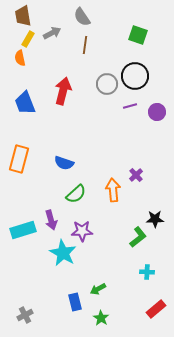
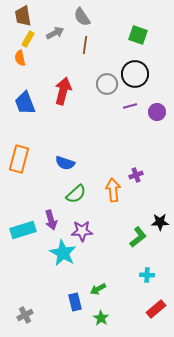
gray arrow: moved 3 px right
black circle: moved 2 px up
blue semicircle: moved 1 px right
purple cross: rotated 24 degrees clockwise
black star: moved 5 px right, 3 px down
cyan cross: moved 3 px down
